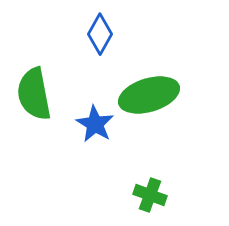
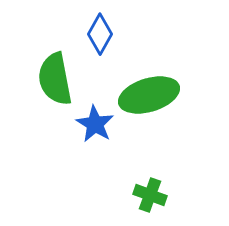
green semicircle: moved 21 px right, 15 px up
